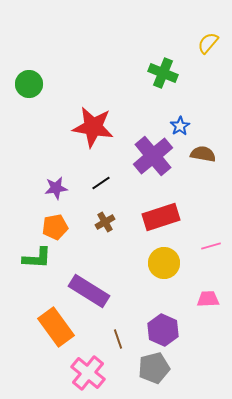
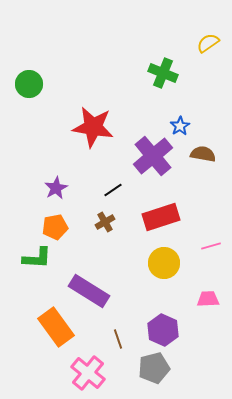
yellow semicircle: rotated 15 degrees clockwise
black line: moved 12 px right, 7 px down
purple star: rotated 20 degrees counterclockwise
